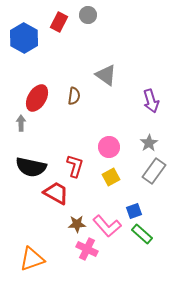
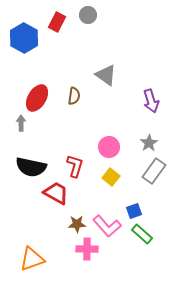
red rectangle: moved 2 px left
yellow square: rotated 24 degrees counterclockwise
pink cross: rotated 25 degrees counterclockwise
